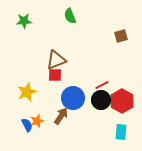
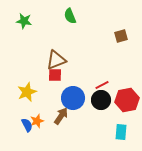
green star: rotated 14 degrees clockwise
red hexagon: moved 5 px right, 1 px up; rotated 20 degrees clockwise
